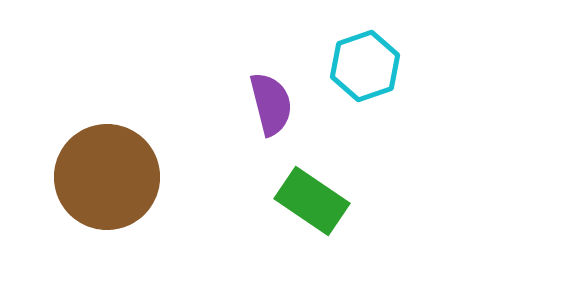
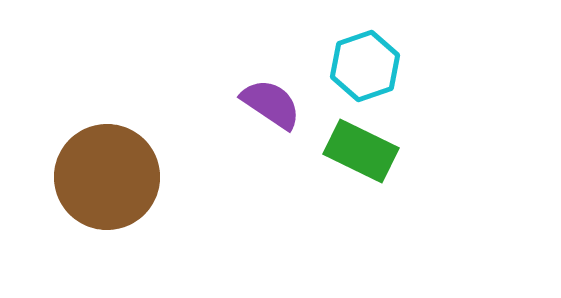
purple semicircle: rotated 42 degrees counterclockwise
green rectangle: moved 49 px right, 50 px up; rotated 8 degrees counterclockwise
